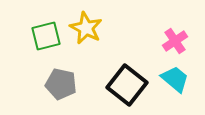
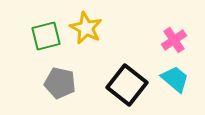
pink cross: moved 1 px left, 1 px up
gray pentagon: moved 1 px left, 1 px up
